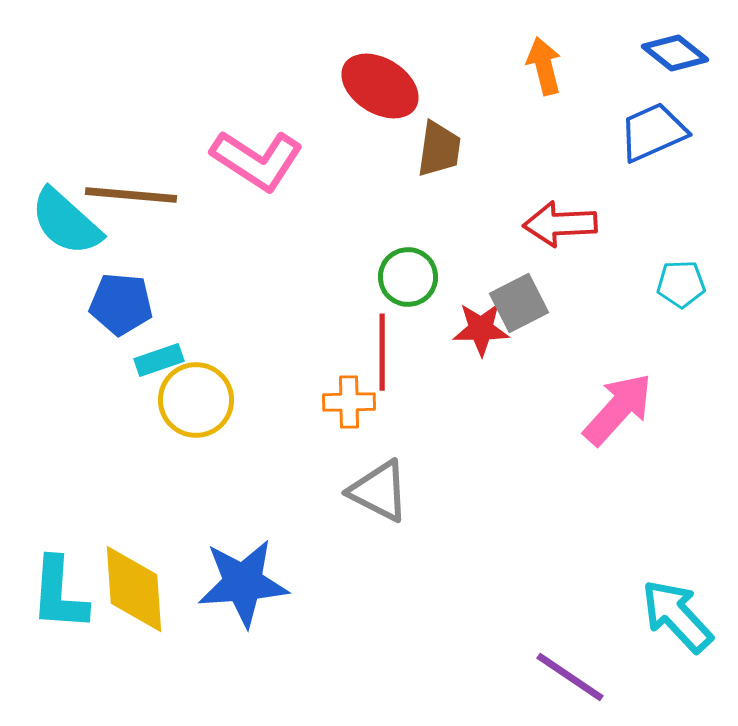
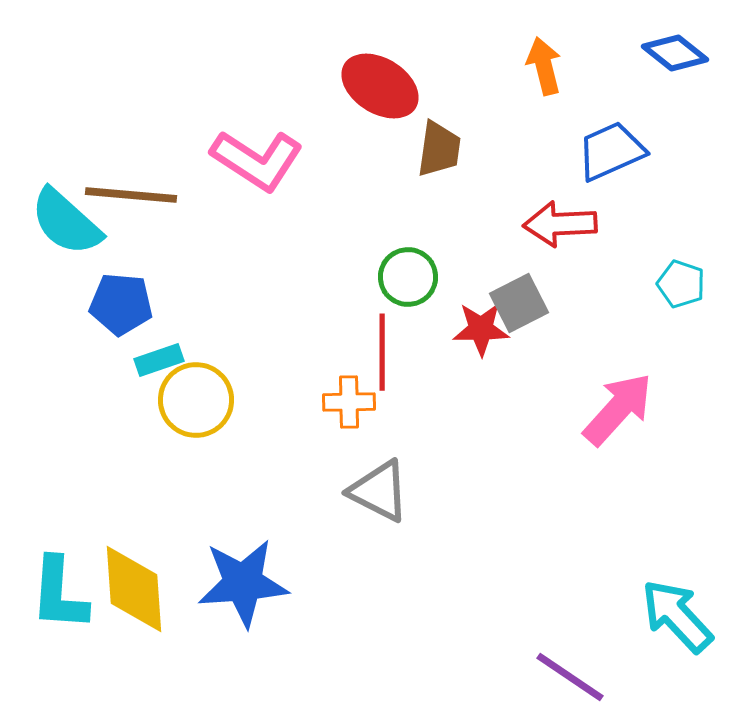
blue trapezoid: moved 42 px left, 19 px down
cyan pentagon: rotated 21 degrees clockwise
